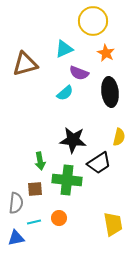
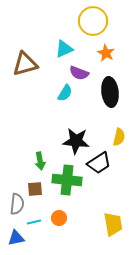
cyan semicircle: rotated 18 degrees counterclockwise
black star: moved 3 px right, 1 px down
gray semicircle: moved 1 px right, 1 px down
